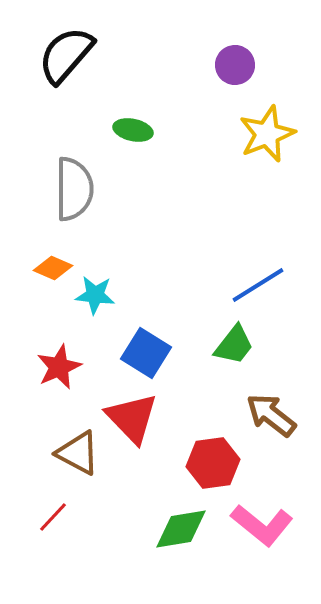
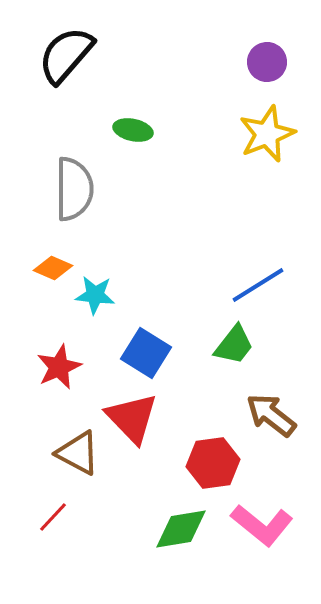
purple circle: moved 32 px right, 3 px up
